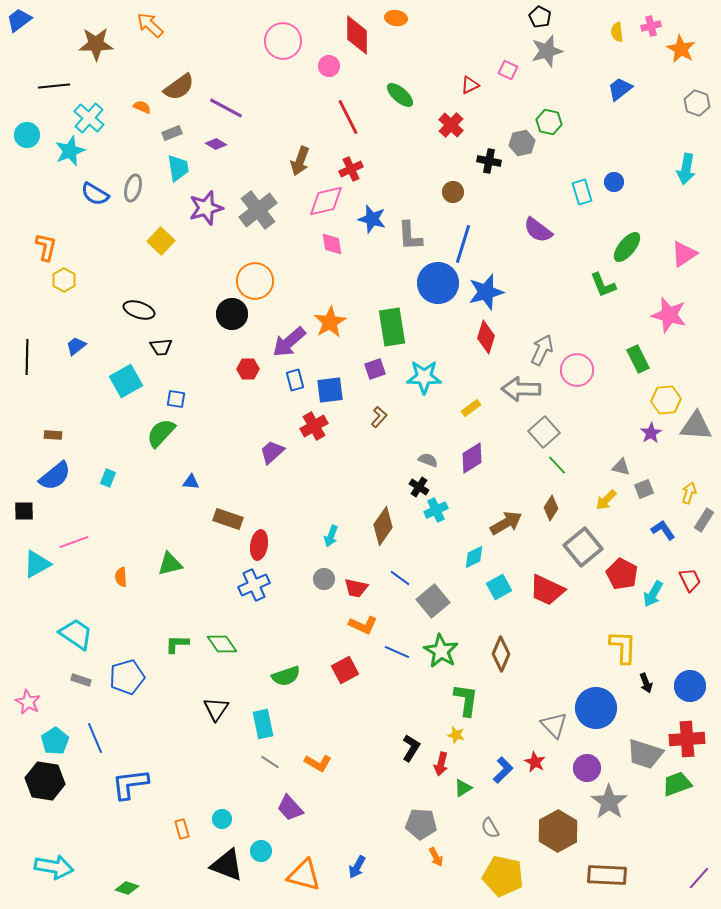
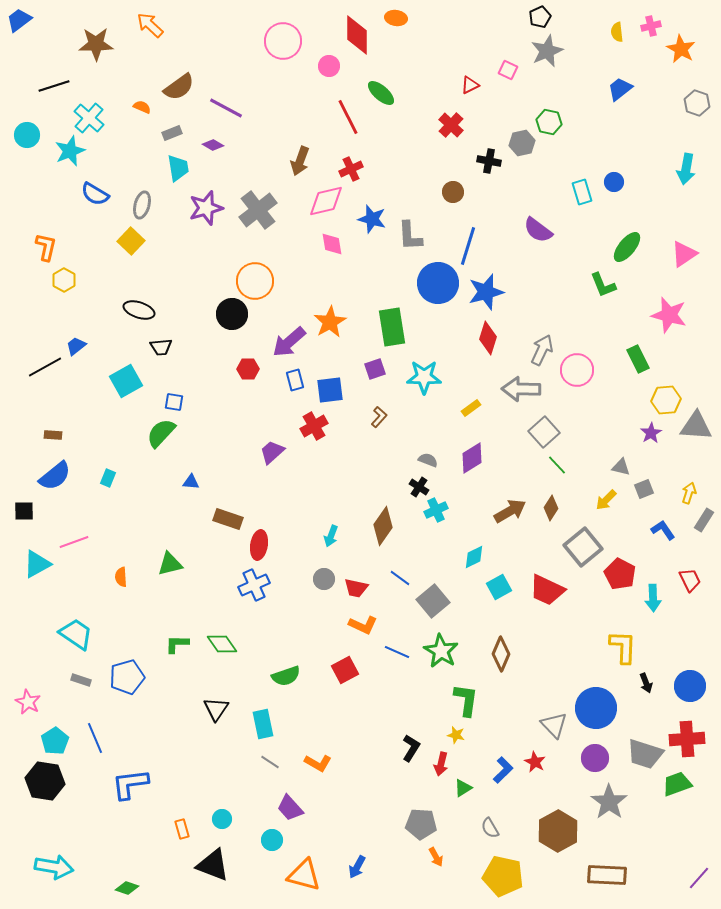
black pentagon at (540, 17): rotated 20 degrees clockwise
gray star at (547, 51): rotated 8 degrees counterclockwise
black line at (54, 86): rotated 12 degrees counterclockwise
green ellipse at (400, 95): moved 19 px left, 2 px up
purple diamond at (216, 144): moved 3 px left, 1 px down
gray ellipse at (133, 188): moved 9 px right, 17 px down
yellow square at (161, 241): moved 30 px left
blue line at (463, 244): moved 5 px right, 2 px down
red diamond at (486, 337): moved 2 px right, 1 px down
black line at (27, 357): moved 18 px right, 10 px down; rotated 60 degrees clockwise
blue square at (176, 399): moved 2 px left, 3 px down
brown arrow at (506, 523): moved 4 px right, 12 px up
red pentagon at (622, 574): moved 2 px left
cyan arrow at (653, 594): moved 4 px down; rotated 32 degrees counterclockwise
purple circle at (587, 768): moved 8 px right, 10 px up
cyan circle at (261, 851): moved 11 px right, 11 px up
black triangle at (227, 865): moved 14 px left
